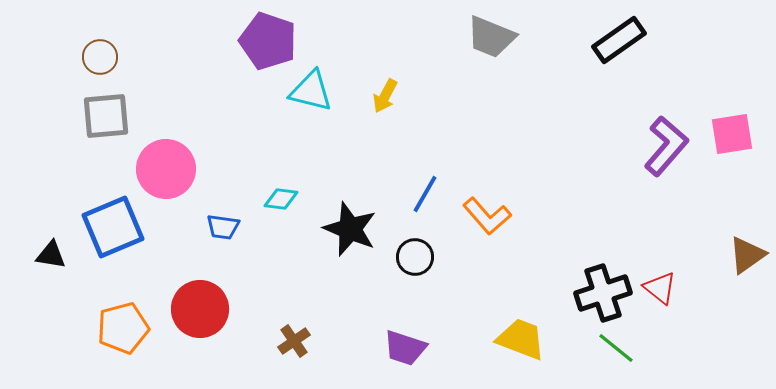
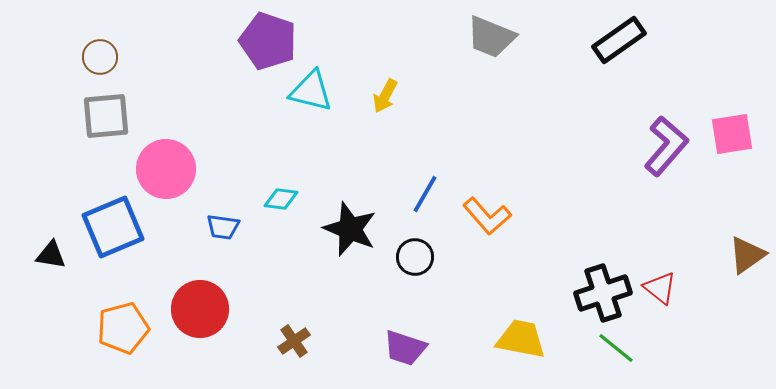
yellow trapezoid: rotated 10 degrees counterclockwise
